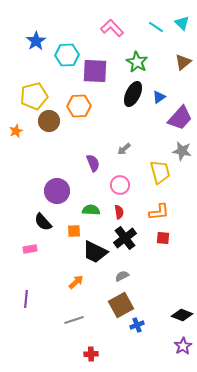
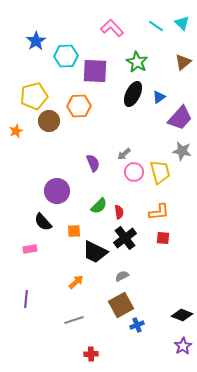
cyan line: moved 1 px up
cyan hexagon: moved 1 px left, 1 px down
gray arrow: moved 5 px down
pink circle: moved 14 px right, 13 px up
green semicircle: moved 8 px right, 4 px up; rotated 132 degrees clockwise
